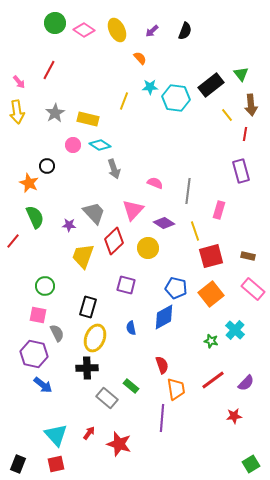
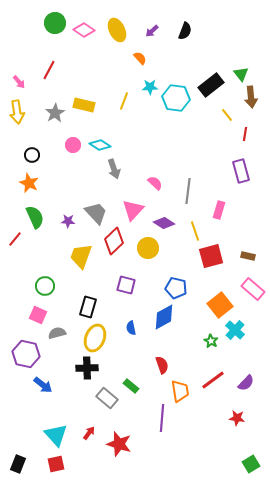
brown arrow at (251, 105): moved 8 px up
yellow rectangle at (88, 119): moved 4 px left, 14 px up
black circle at (47, 166): moved 15 px left, 11 px up
pink semicircle at (155, 183): rotated 21 degrees clockwise
gray trapezoid at (94, 213): moved 2 px right
purple star at (69, 225): moved 1 px left, 4 px up
red line at (13, 241): moved 2 px right, 2 px up
yellow trapezoid at (83, 256): moved 2 px left
orange square at (211, 294): moved 9 px right, 11 px down
pink square at (38, 315): rotated 12 degrees clockwise
gray semicircle at (57, 333): rotated 78 degrees counterclockwise
green star at (211, 341): rotated 16 degrees clockwise
purple hexagon at (34, 354): moved 8 px left
orange trapezoid at (176, 389): moved 4 px right, 2 px down
red star at (234, 416): moved 3 px right, 2 px down; rotated 14 degrees clockwise
